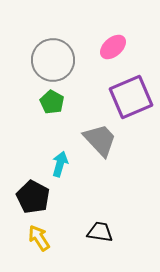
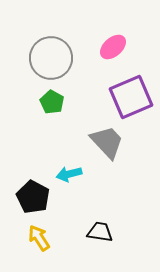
gray circle: moved 2 px left, 2 px up
gray trapezoid: moved 7 px right, 2 px down
cyan arrow: moved 9 px right, 10 px down; rotated 120 degrees counterclockwise
